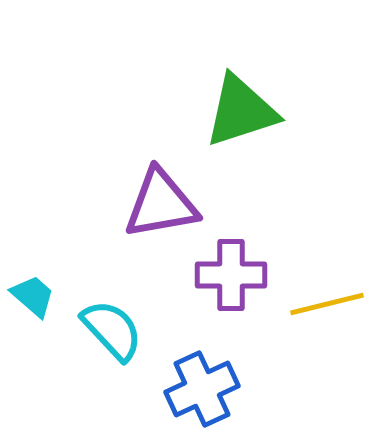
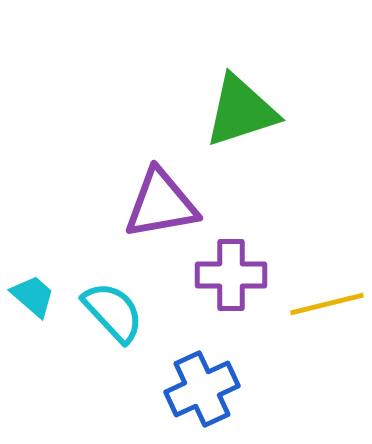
cyan semicircle: moved 1 px right, 18 px up
